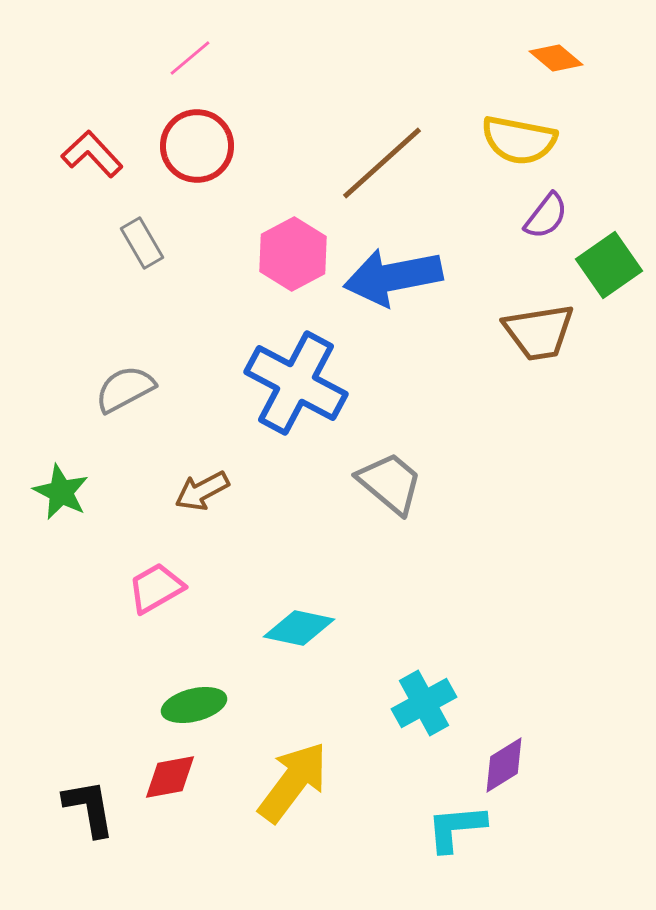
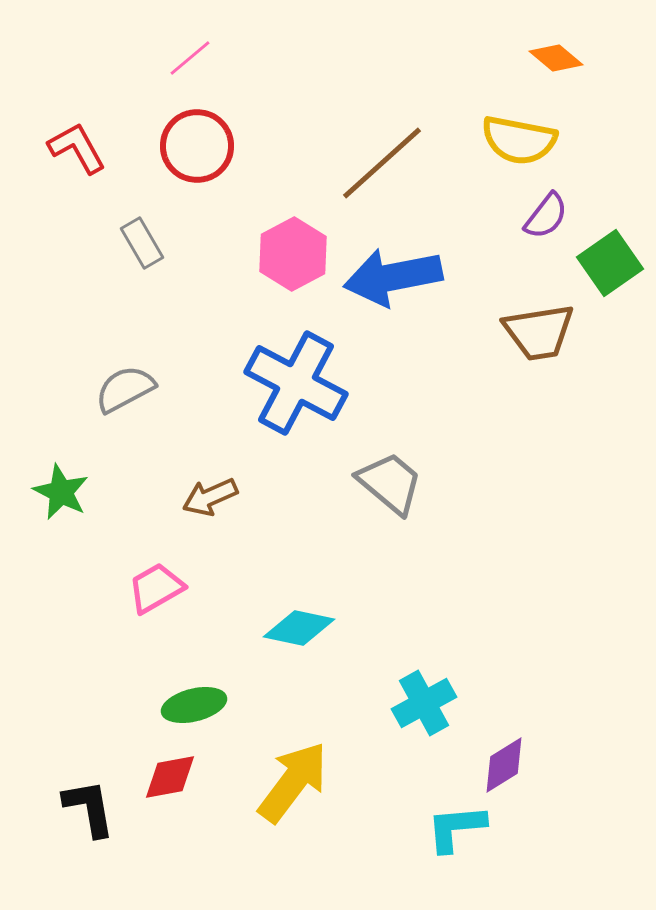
red L-shape: moved 15 px left, 6 px up; rotated 14 degrees clockwise
green square: moved 1 px right, 2 px up
brown arrow: moved 8 px right, 6 px down; rotated 4 degrees clockwise
